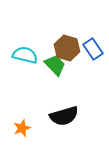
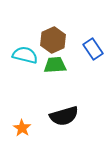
brown hexagon: moved 14 px left, 8 px up; rotated 20 degrees clockwise
green trapezoid: rotated 50 degrees counterclockwise
orange star: rotated 18 degrees counterclockwise
